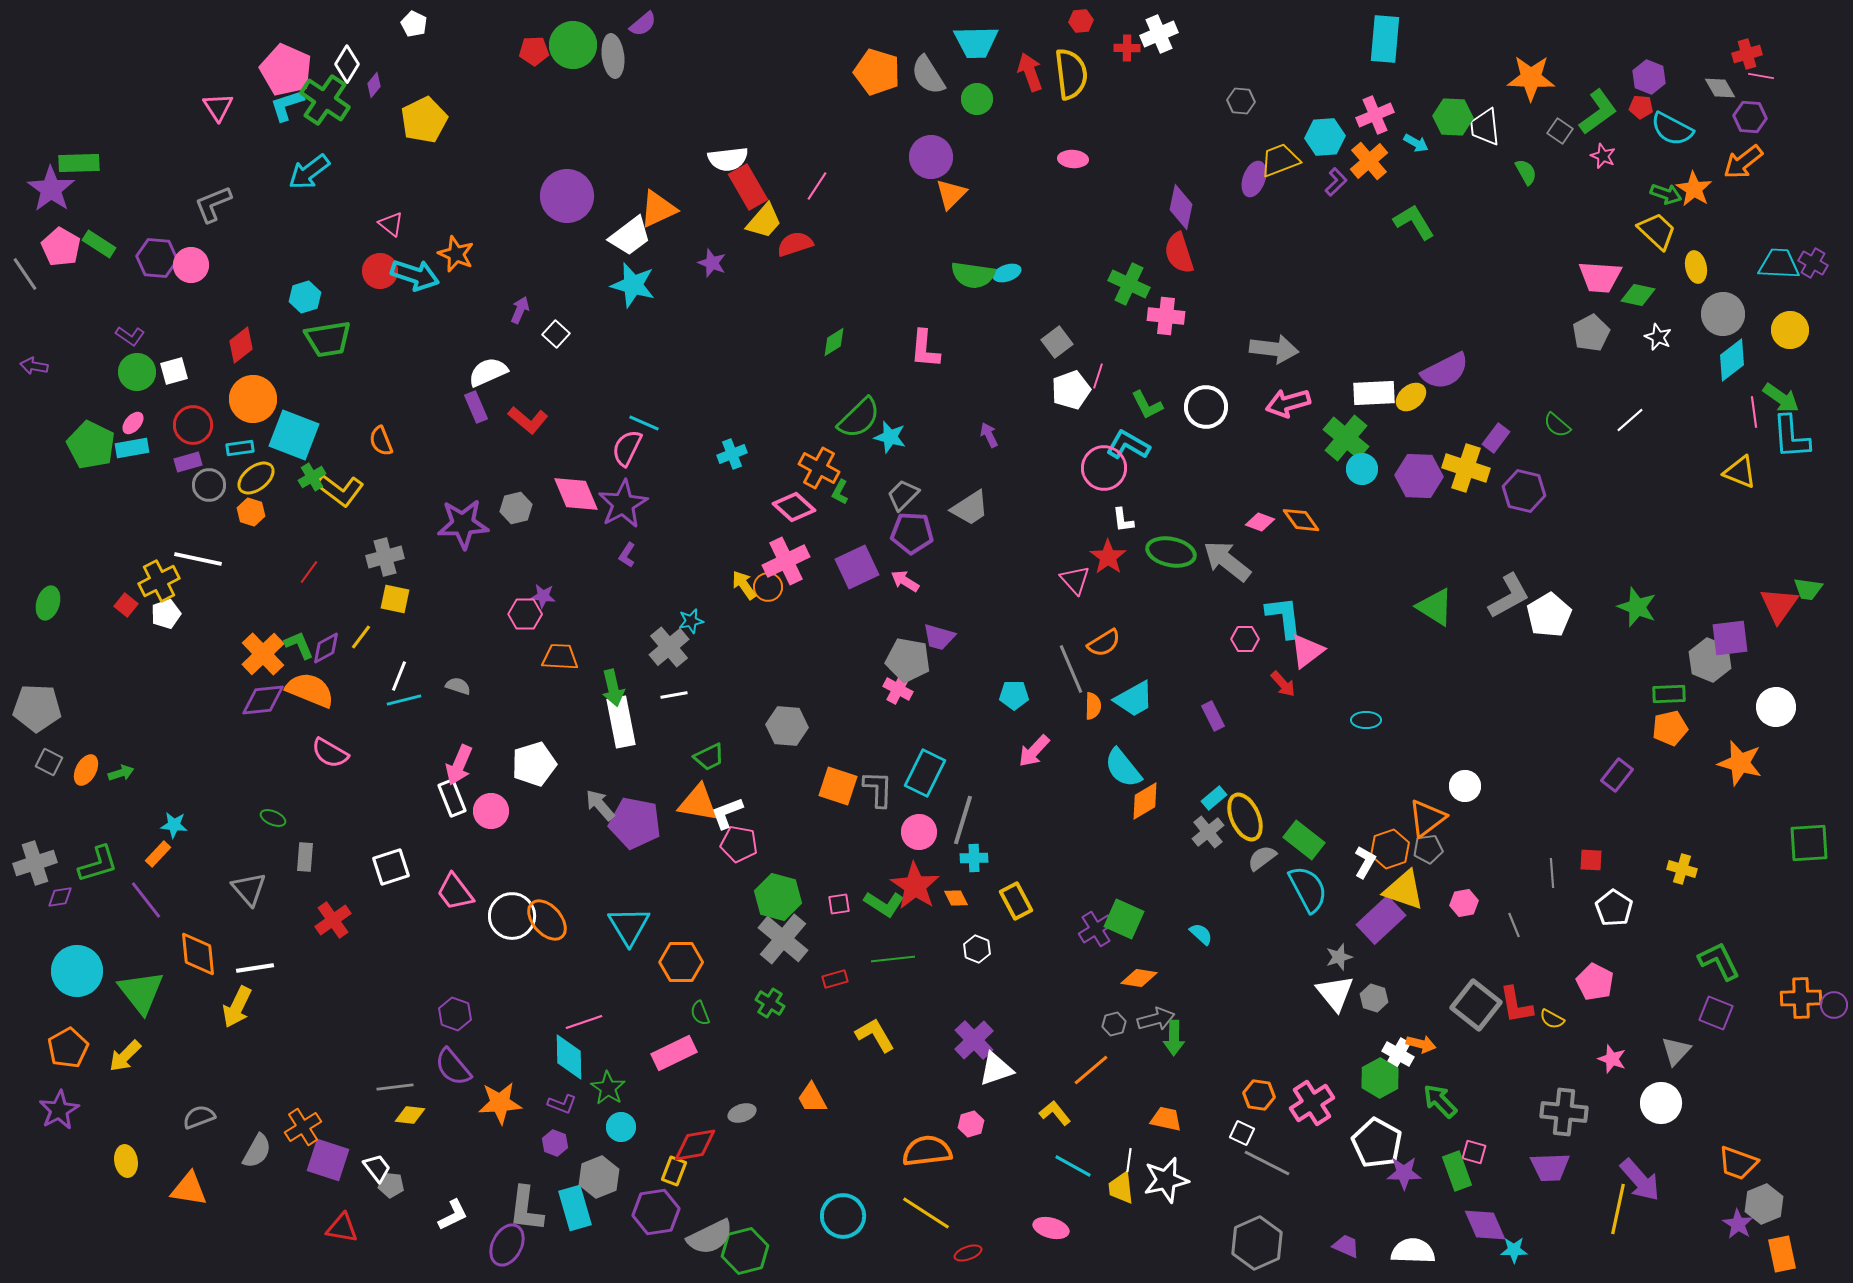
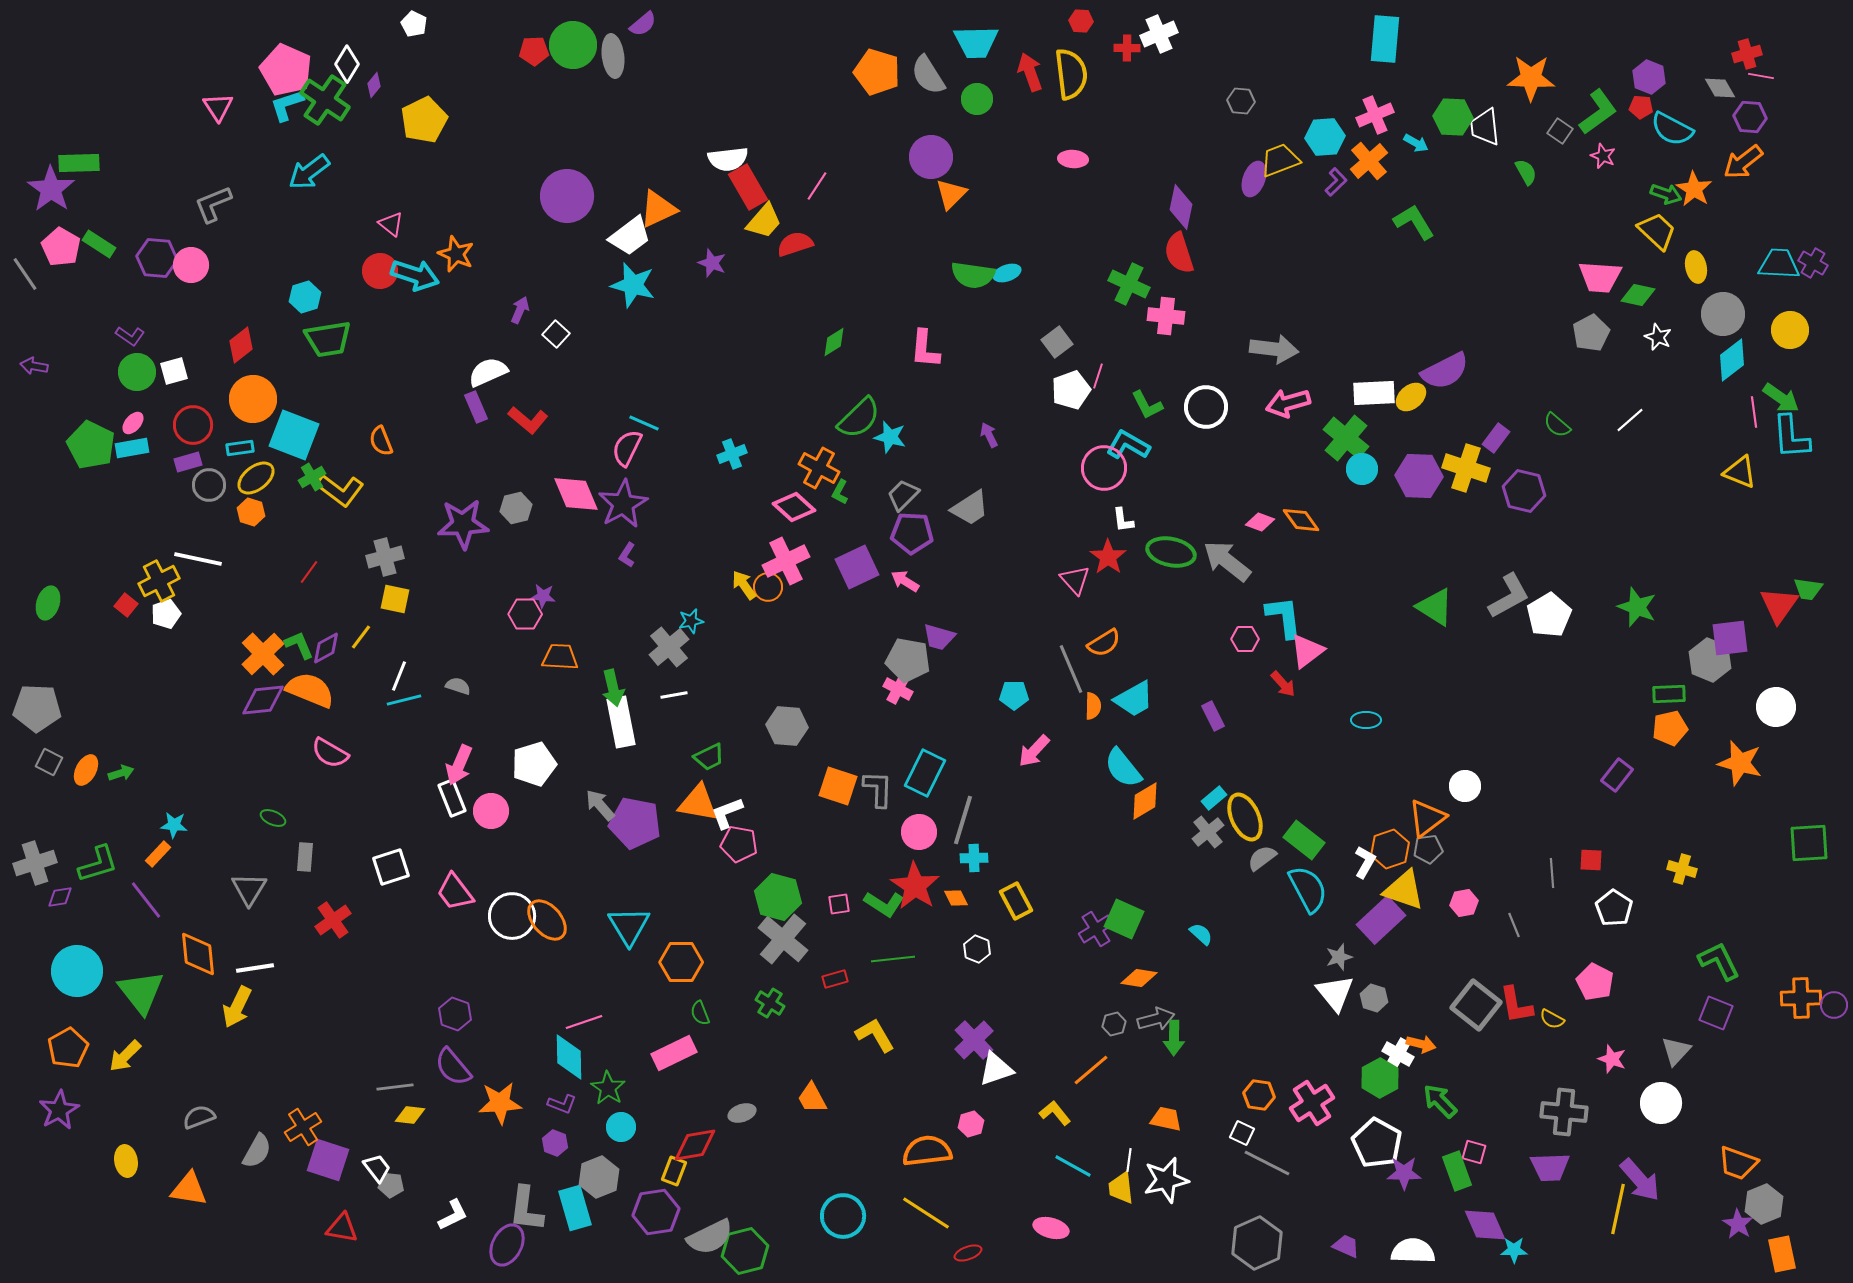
red hexagon at (1081, 21): rotated 10 degrees clockwise
gray triangle at (249, 889): rotated 12 degrees clockwise
